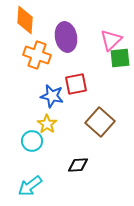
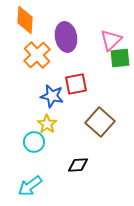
orange cross: rotated 28 degrees clockwise
cyan circle: moved 2 px right, 1 px down
